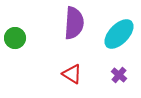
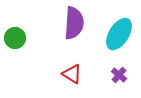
cyan ellipse: rotated 12 degrees counterclockwise
